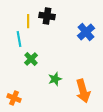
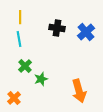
black cross: moved 10 px right, 12 px down
yellow line: moved 8 px left, 4 px up
green cross: moved 6 px left, 7 px down
green star: moved 14 px left
orange arrow: moved 4 px left
orange cross: rotated 24 degrees clockwise
